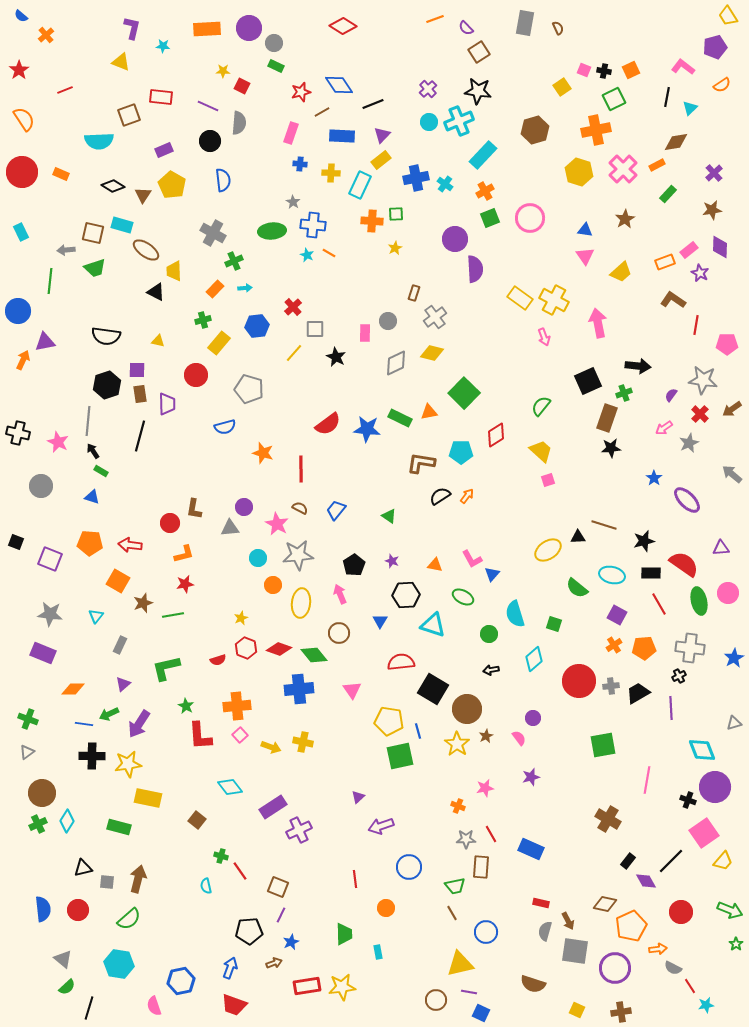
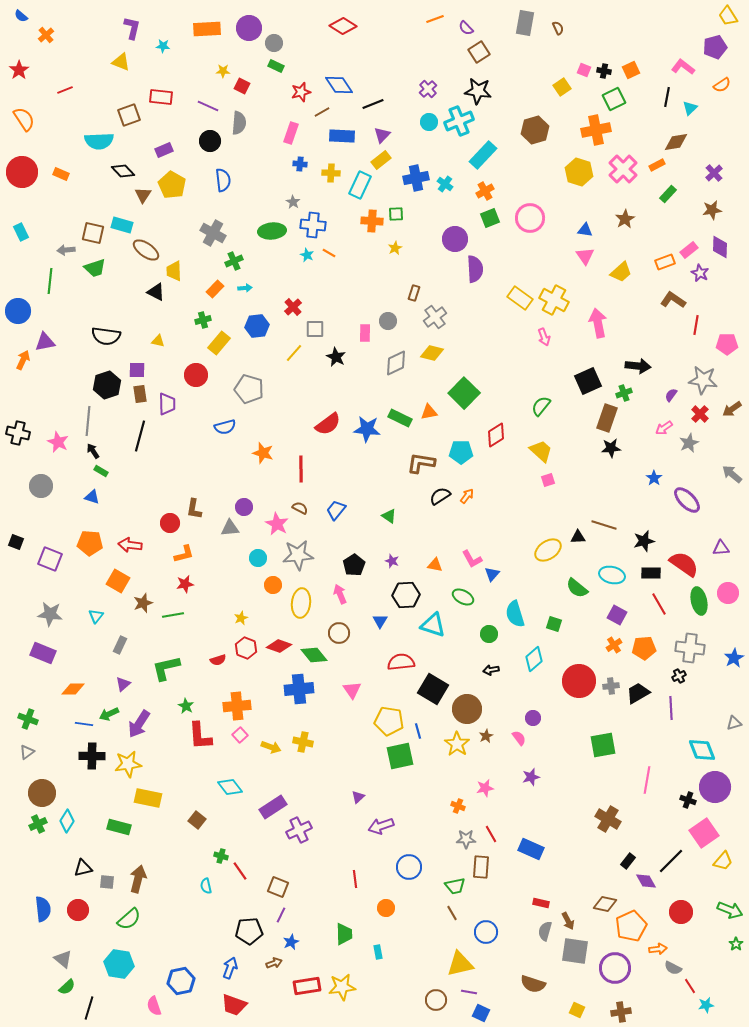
black diamond at (113, 186): moved 10 px right, 15 px up; rotated 15 degrees clockwise
red diamond at (279, 649): moved 3 px up
